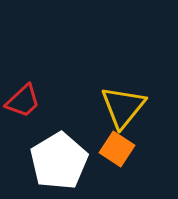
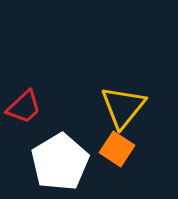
red trapezoid: moved 1 px right, 6 px down
white pentagon: moved 1 px right, 1 px down
